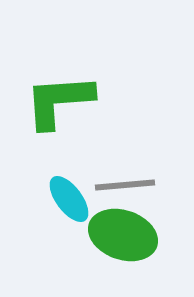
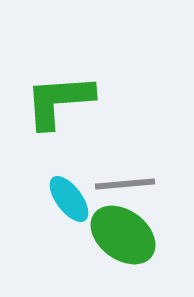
gray line: moved 1 px up
green ellipse: rotated 18 degrees clockwise
